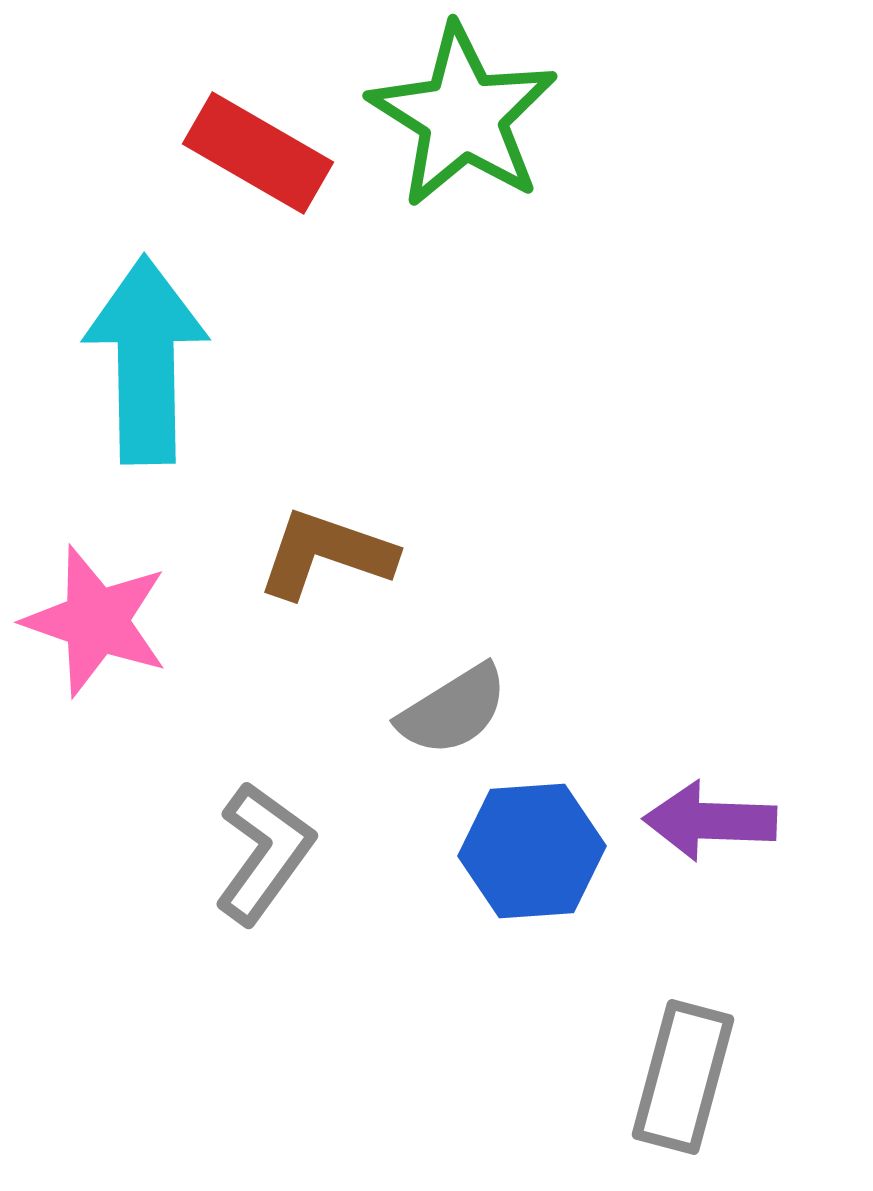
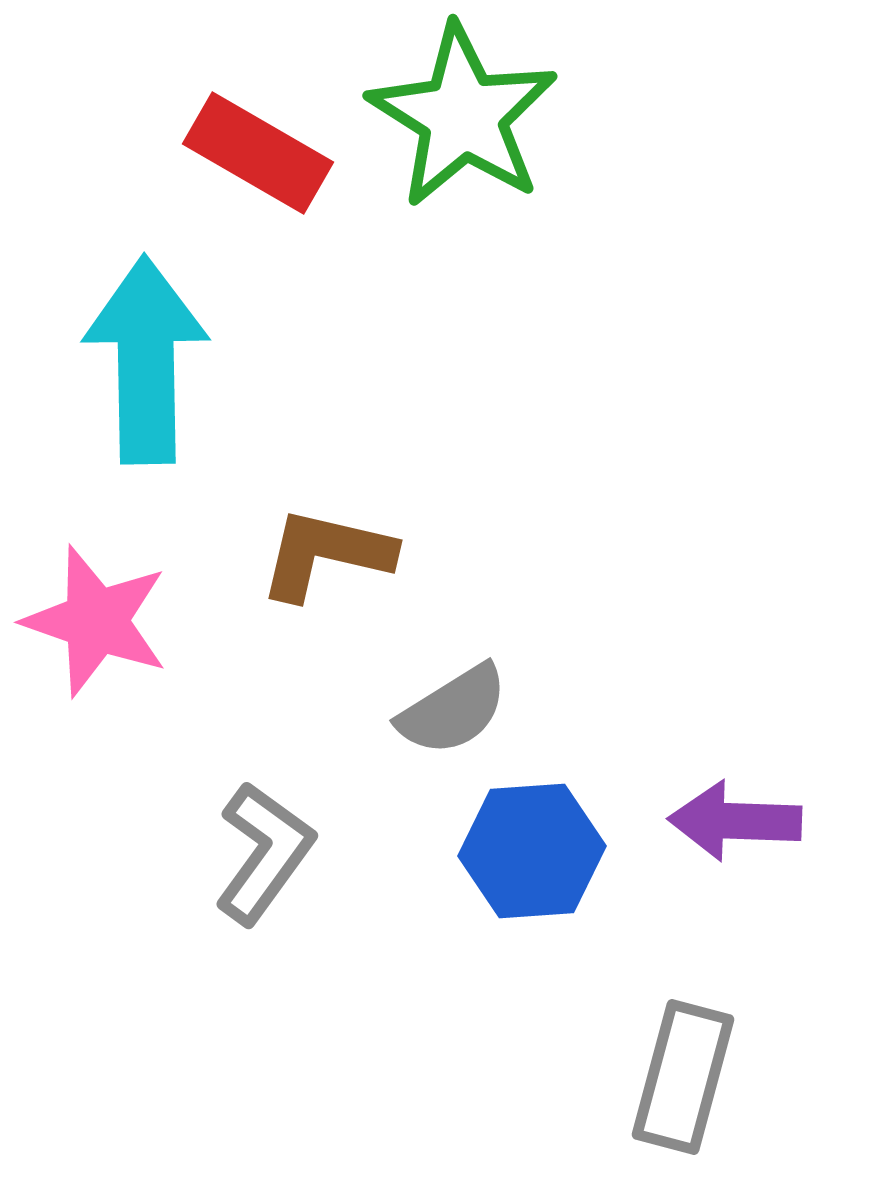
brown L-shape: rotated 6 degrees counterclockwise
purple arrow: moved 25 px right
